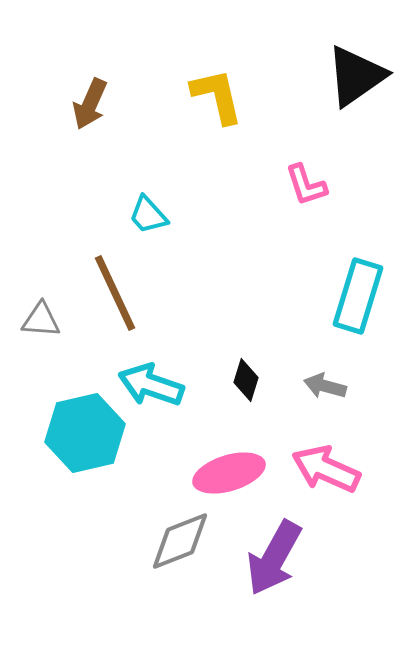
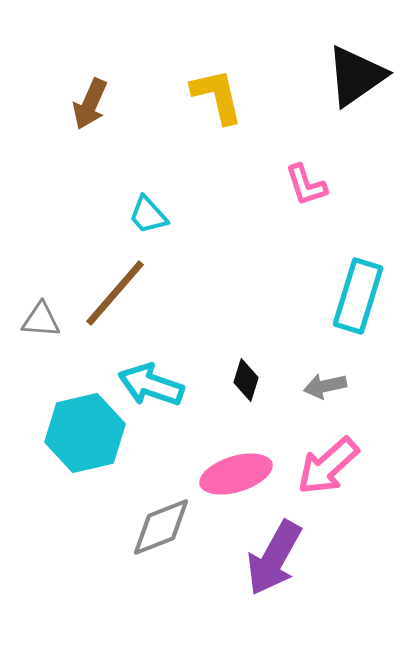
brown line: rotated 66 degrees clockwise
gray arrow: rotated 27 degrees counterclockwise
pink arrow: moved 2 px right, 3 px up; rotated 66 degrees counterclockwise
pink ellipse: moved 7 px right, 1 px down
gray diamond: moved 19 px left, 14 px up
